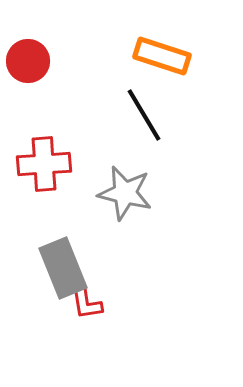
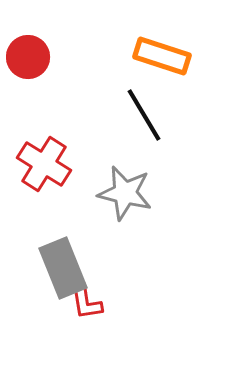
red circle: moved 4 px up
red cross: rotated 36 degrees clockwise
